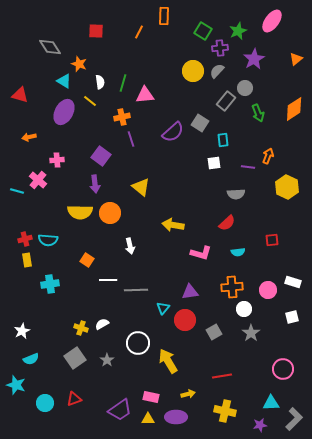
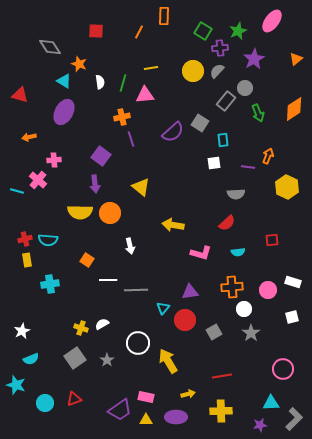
yellow line at (90, 101): moved 61 px right, 33 px up; rotated 48 degrees counterclockwise
pink cross at (57, 160): moved 3 px left
pink rectangle at (151, 397): moved 5 px left
yellow cross at (225, 411): moved 4 px left; rotated 15 degrees counterclockwise
yellow triangle at (148, 419): moved 2 px left, 1 px down
